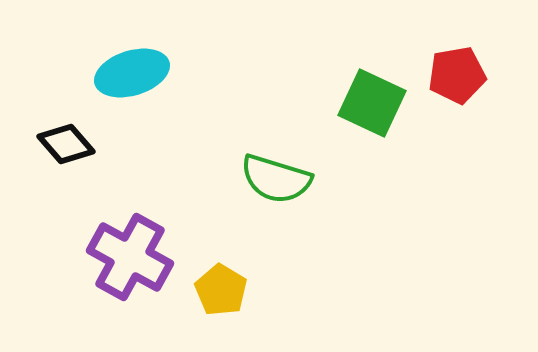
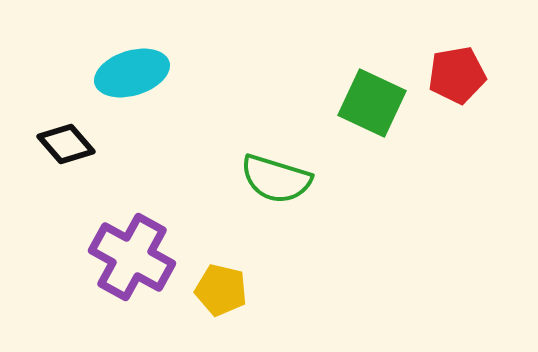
purple cross: moved 2 px right
yellow pentagon: rotated 18 degrees counterclockwise
